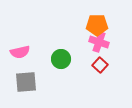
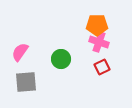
pink semicircle: rotated 138 degrees clockwise
red square: moved 2 px right, 2 px down; rotated 21 degrees clockwise
